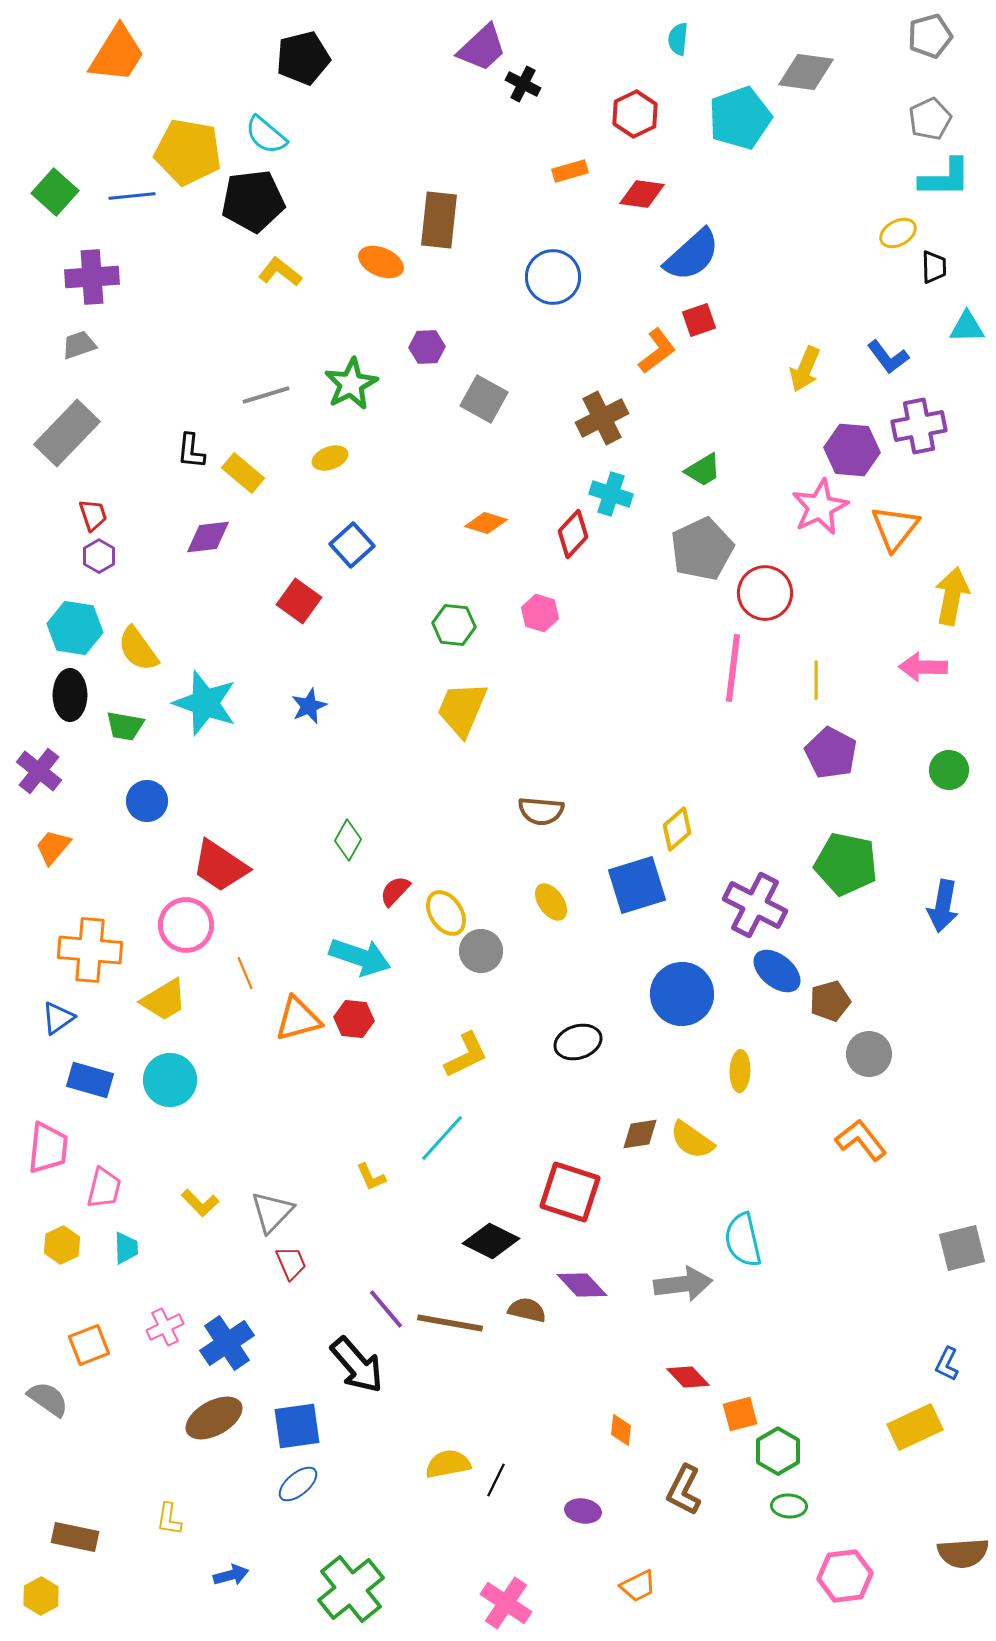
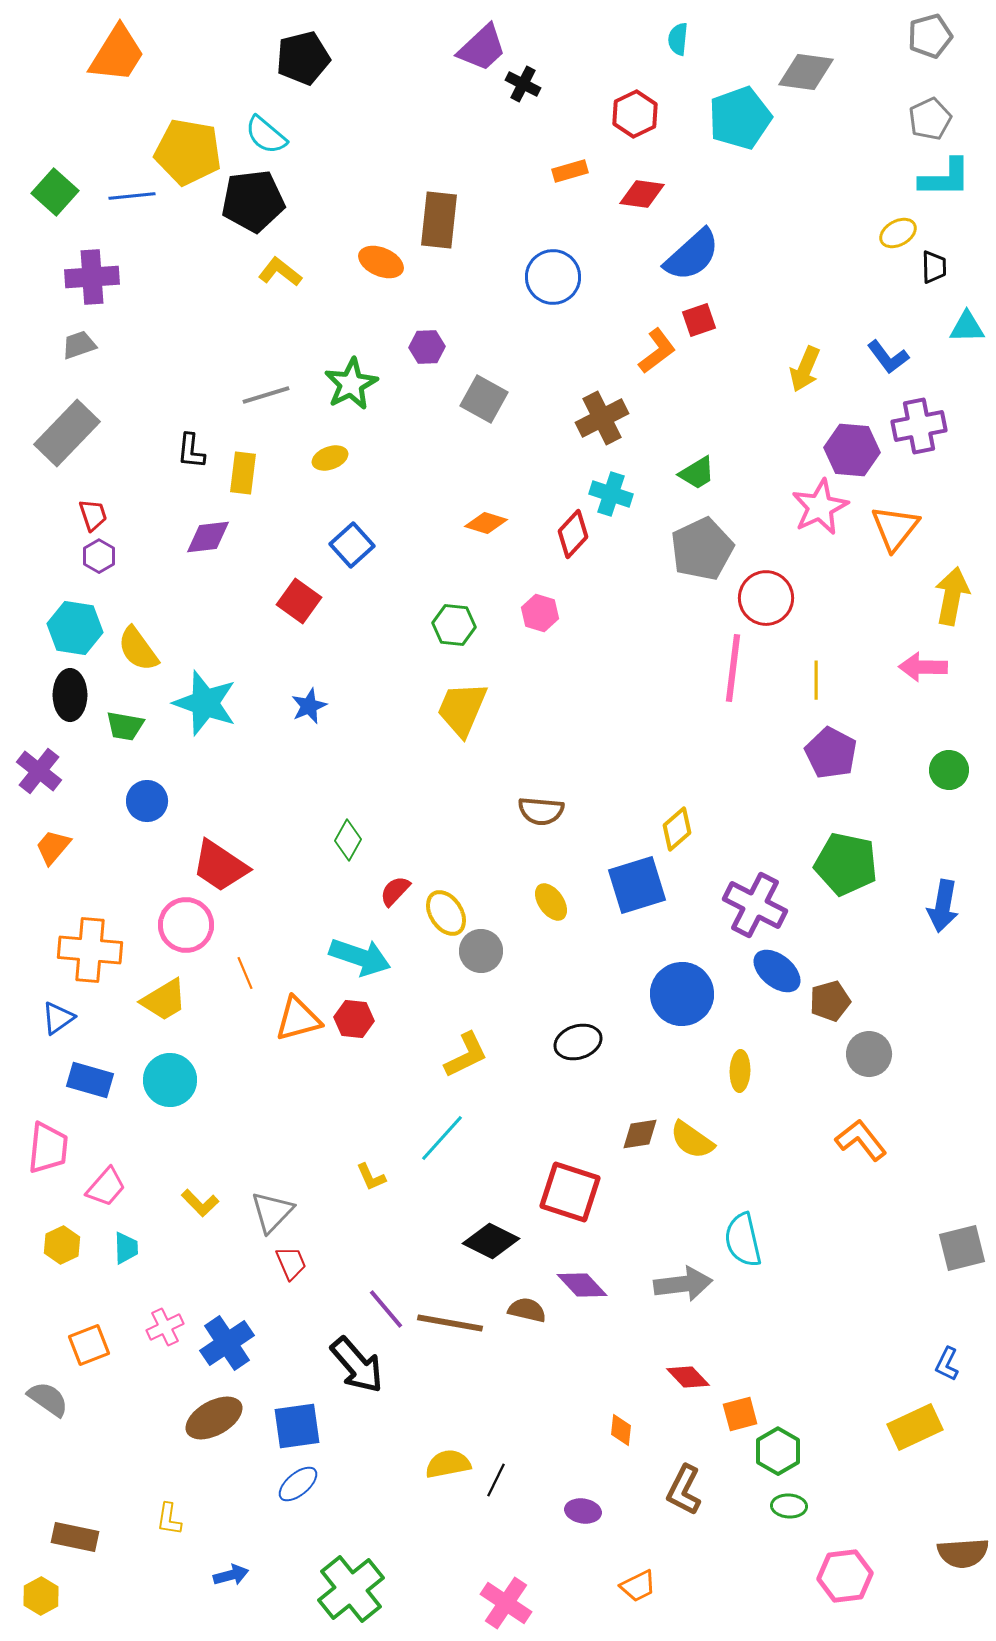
green trapezoid at (703, 470): moved 6 px left, 3 px down
yellow rectangle at (243, 473): rotated 57 degrees clockwise
red circle at (765, 593): moved 1 px right, 5 px down
pink trapezoid at (104, 1188): moved 2 px right, 1 px up; rotated 27 degrees clockwise
